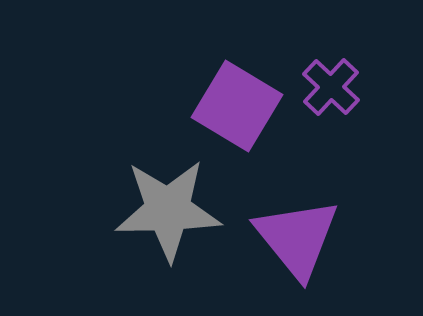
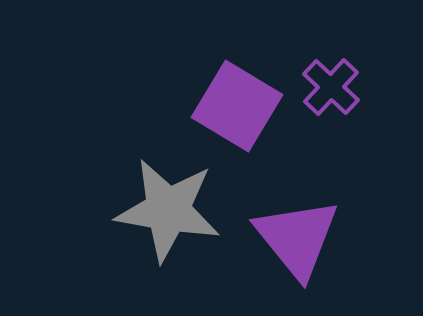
gray star: rotated 11 degrees clockwise
